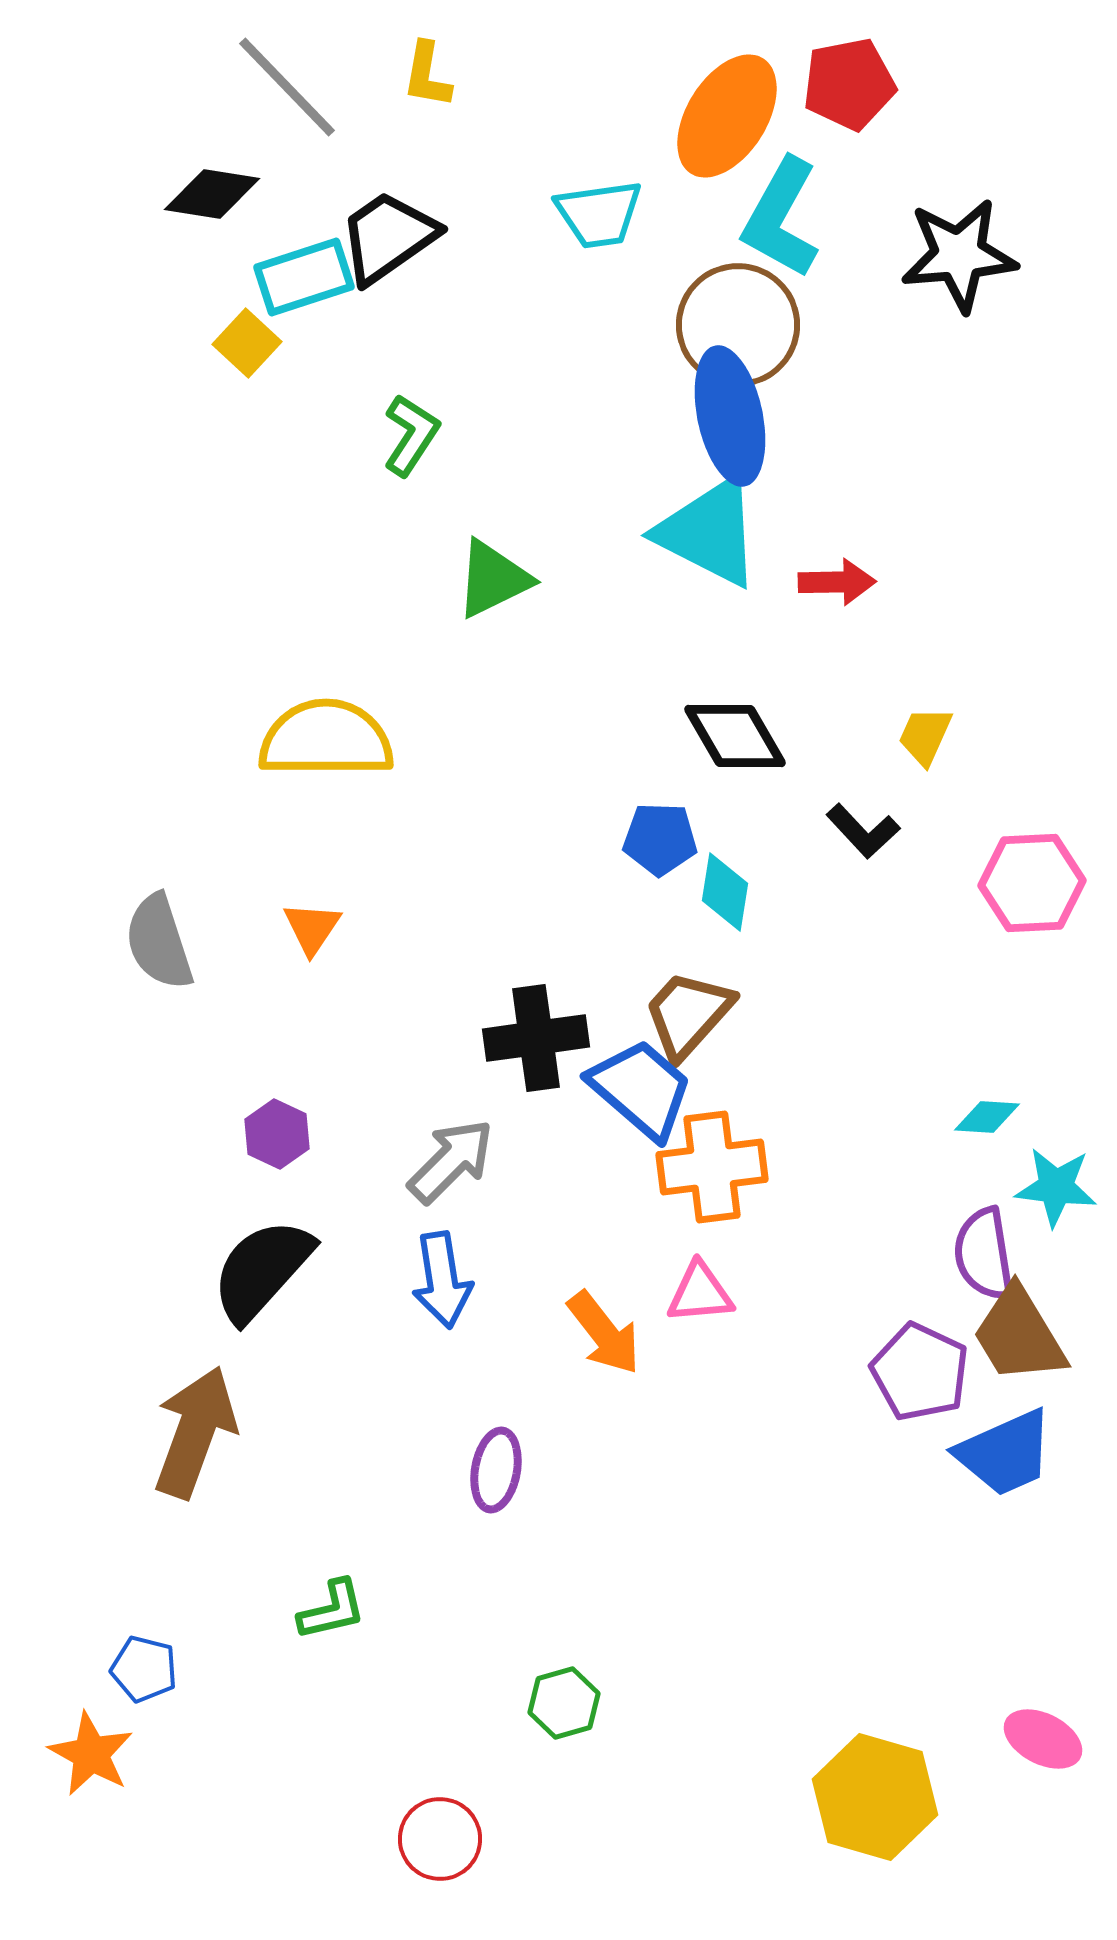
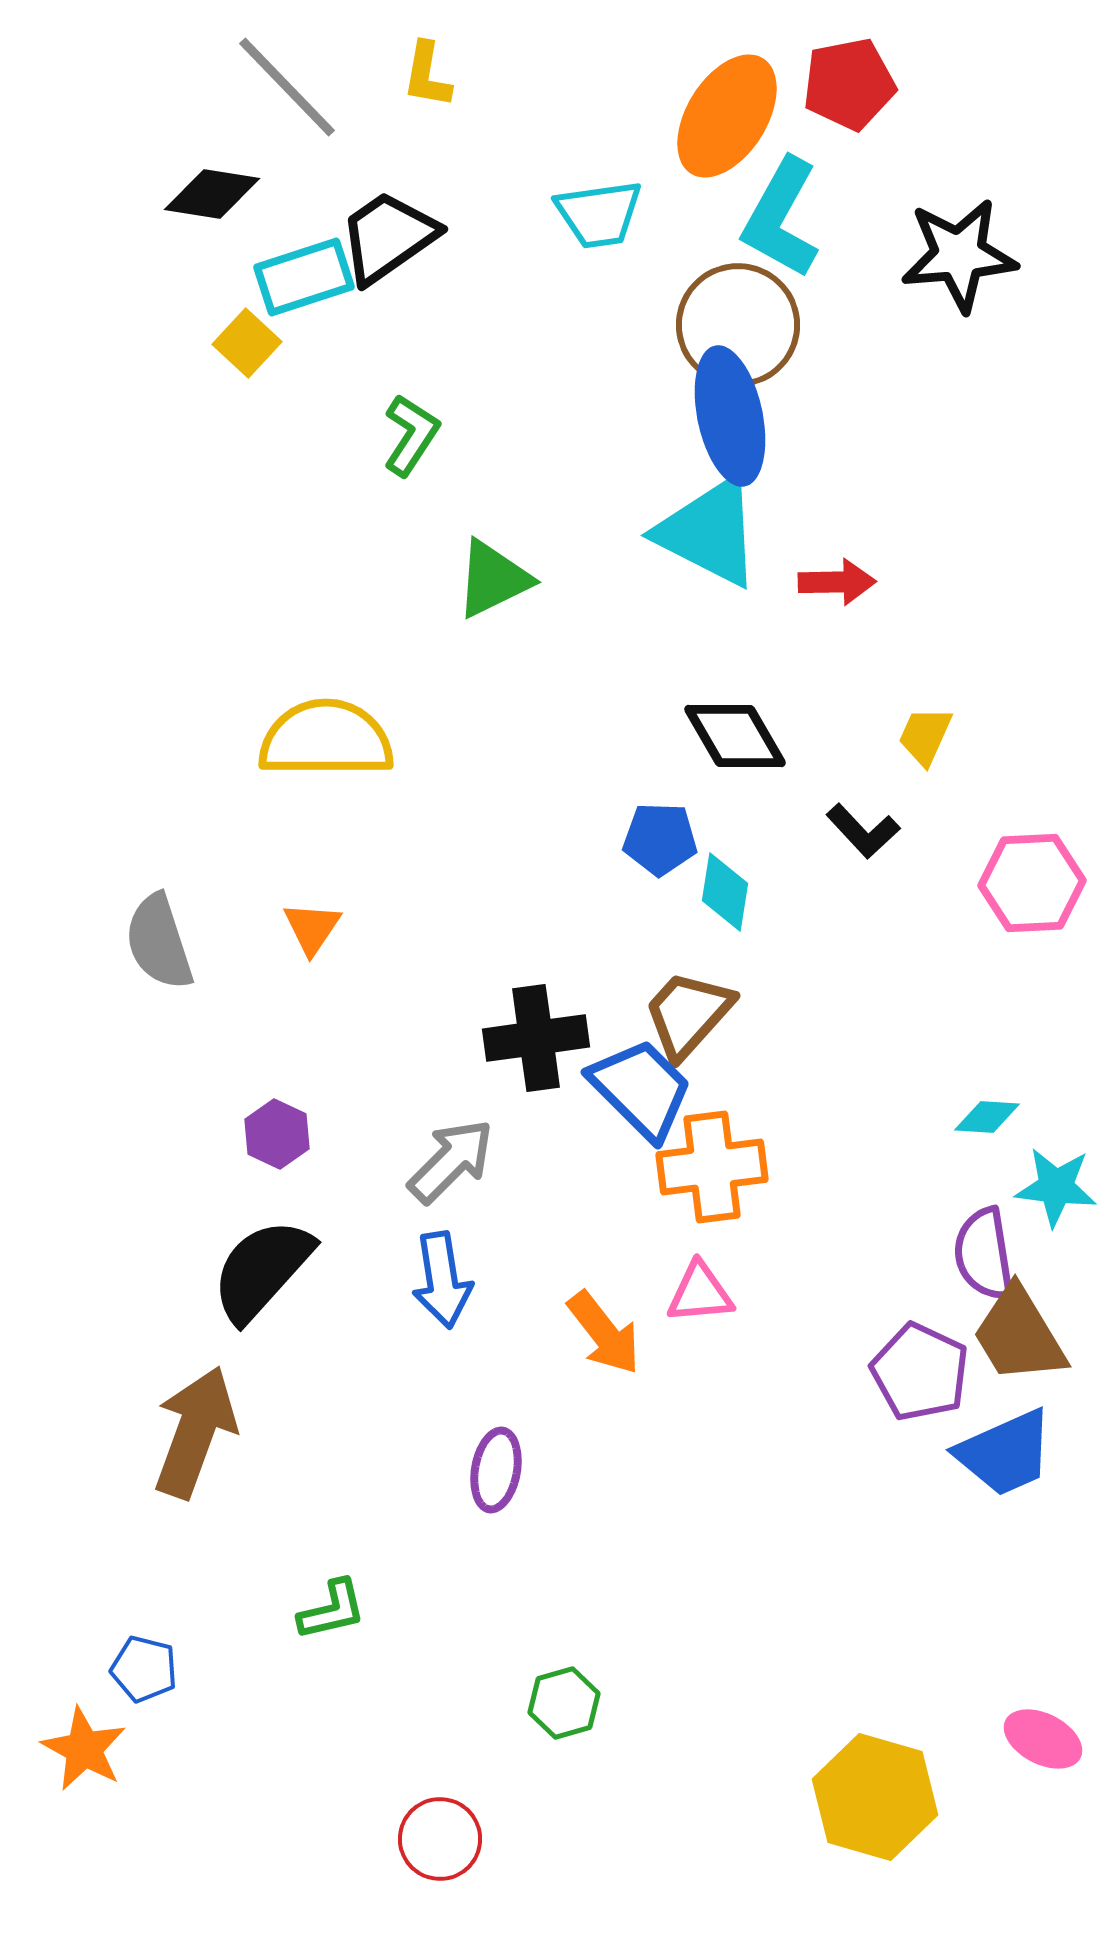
blue trapezoid at (641, 1089): rotated 4 degrees clockwise
orange star at (91, 1754): moved 7 px left, 5 px up
